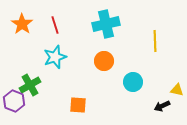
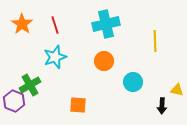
black arrow: rotated 63 degrees counterclockwise
